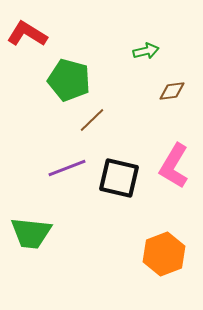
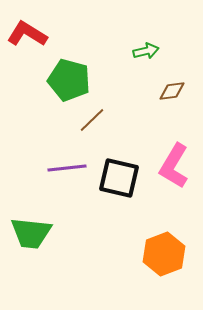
purple line: rotated 15 degrees clockwise
